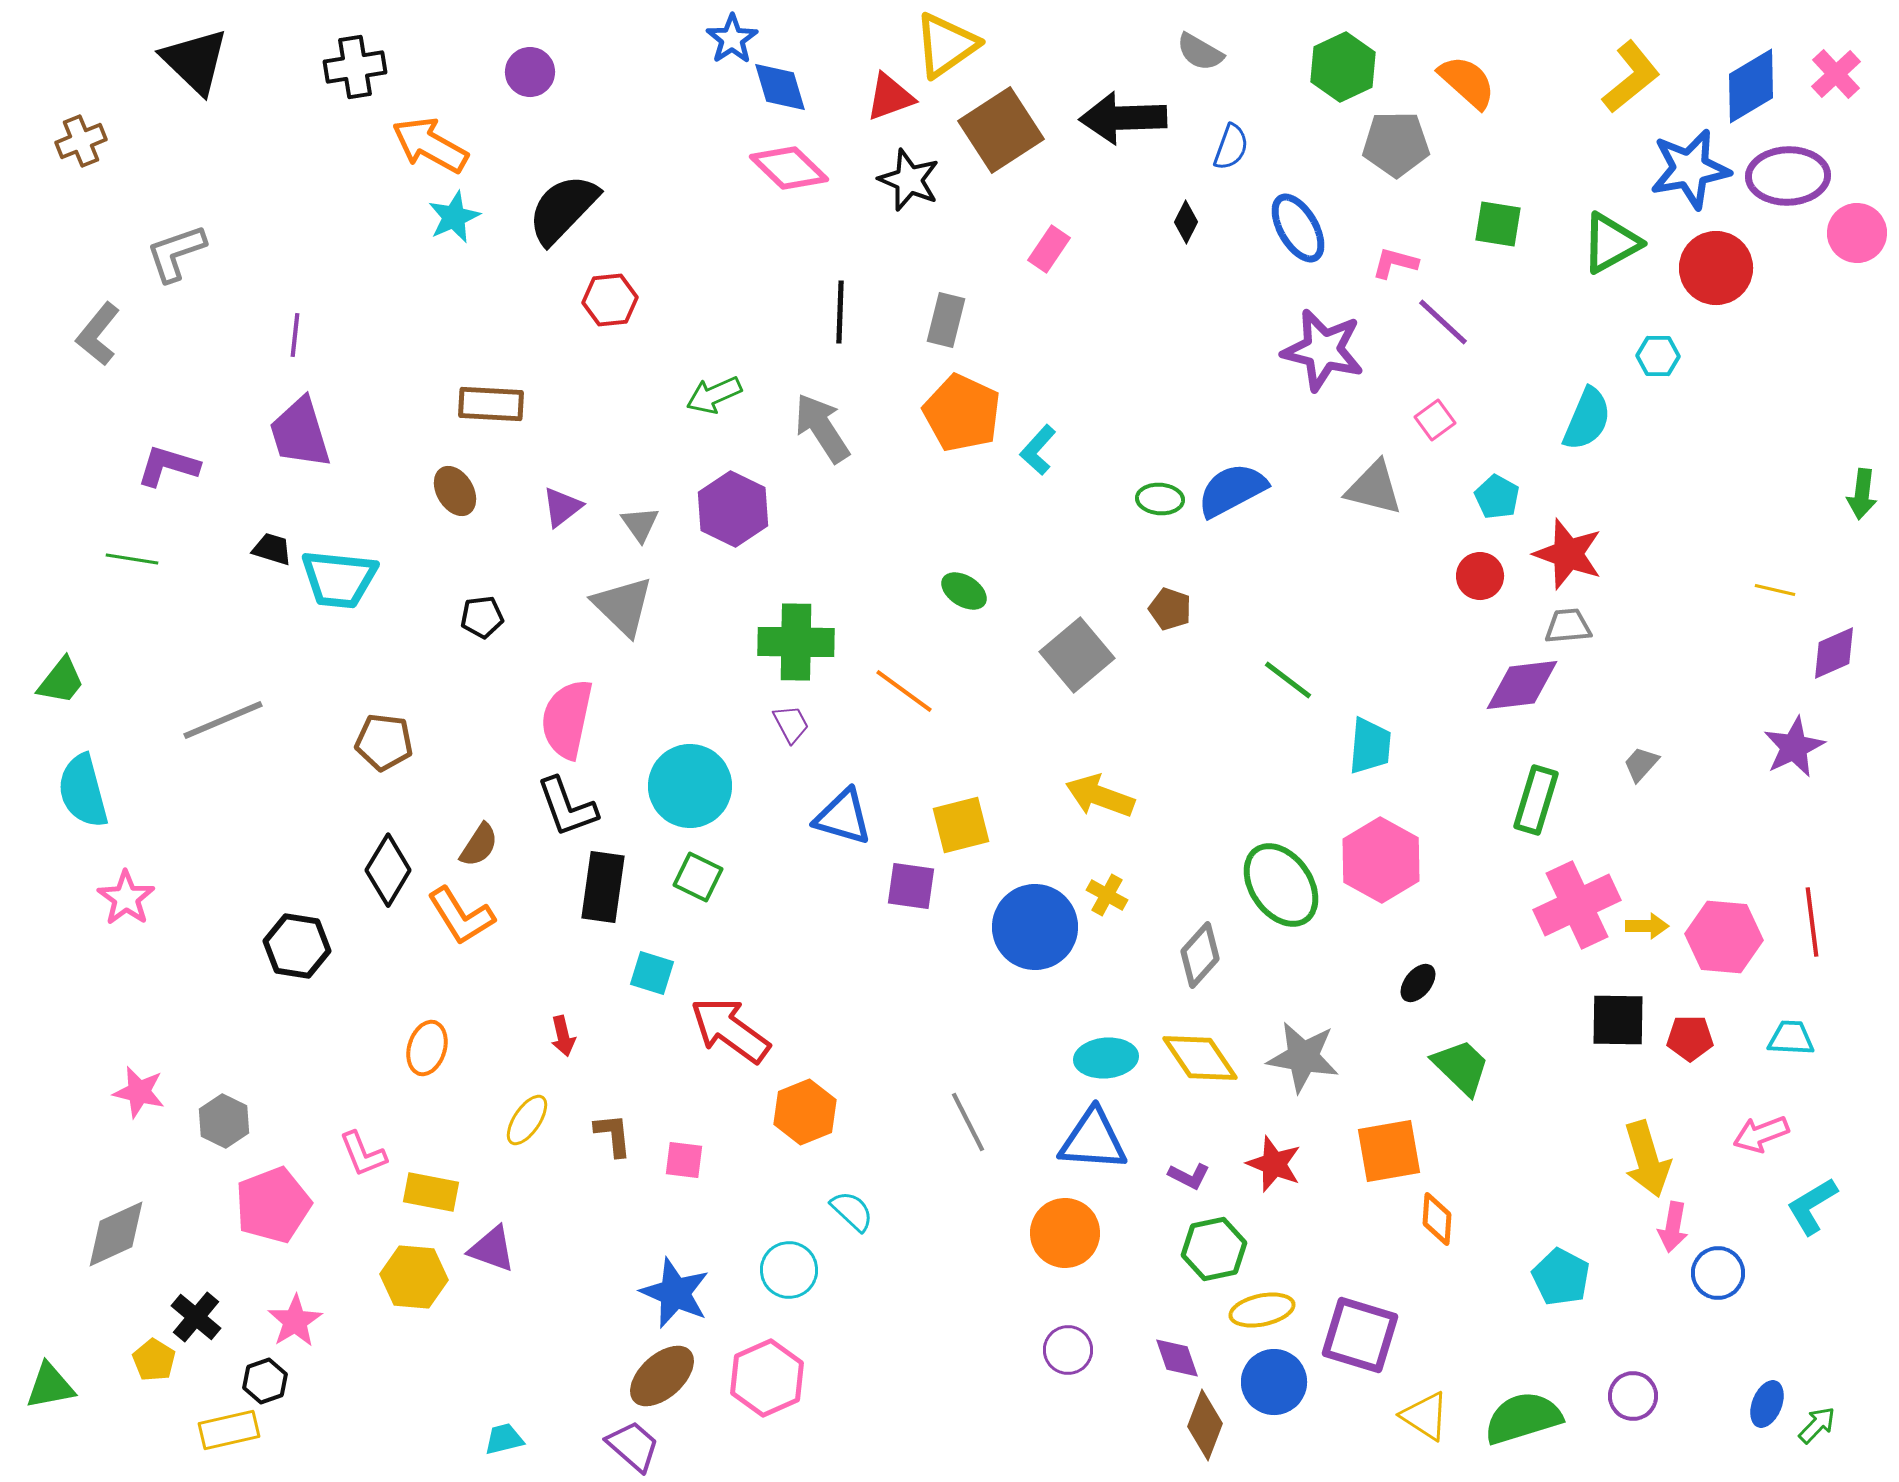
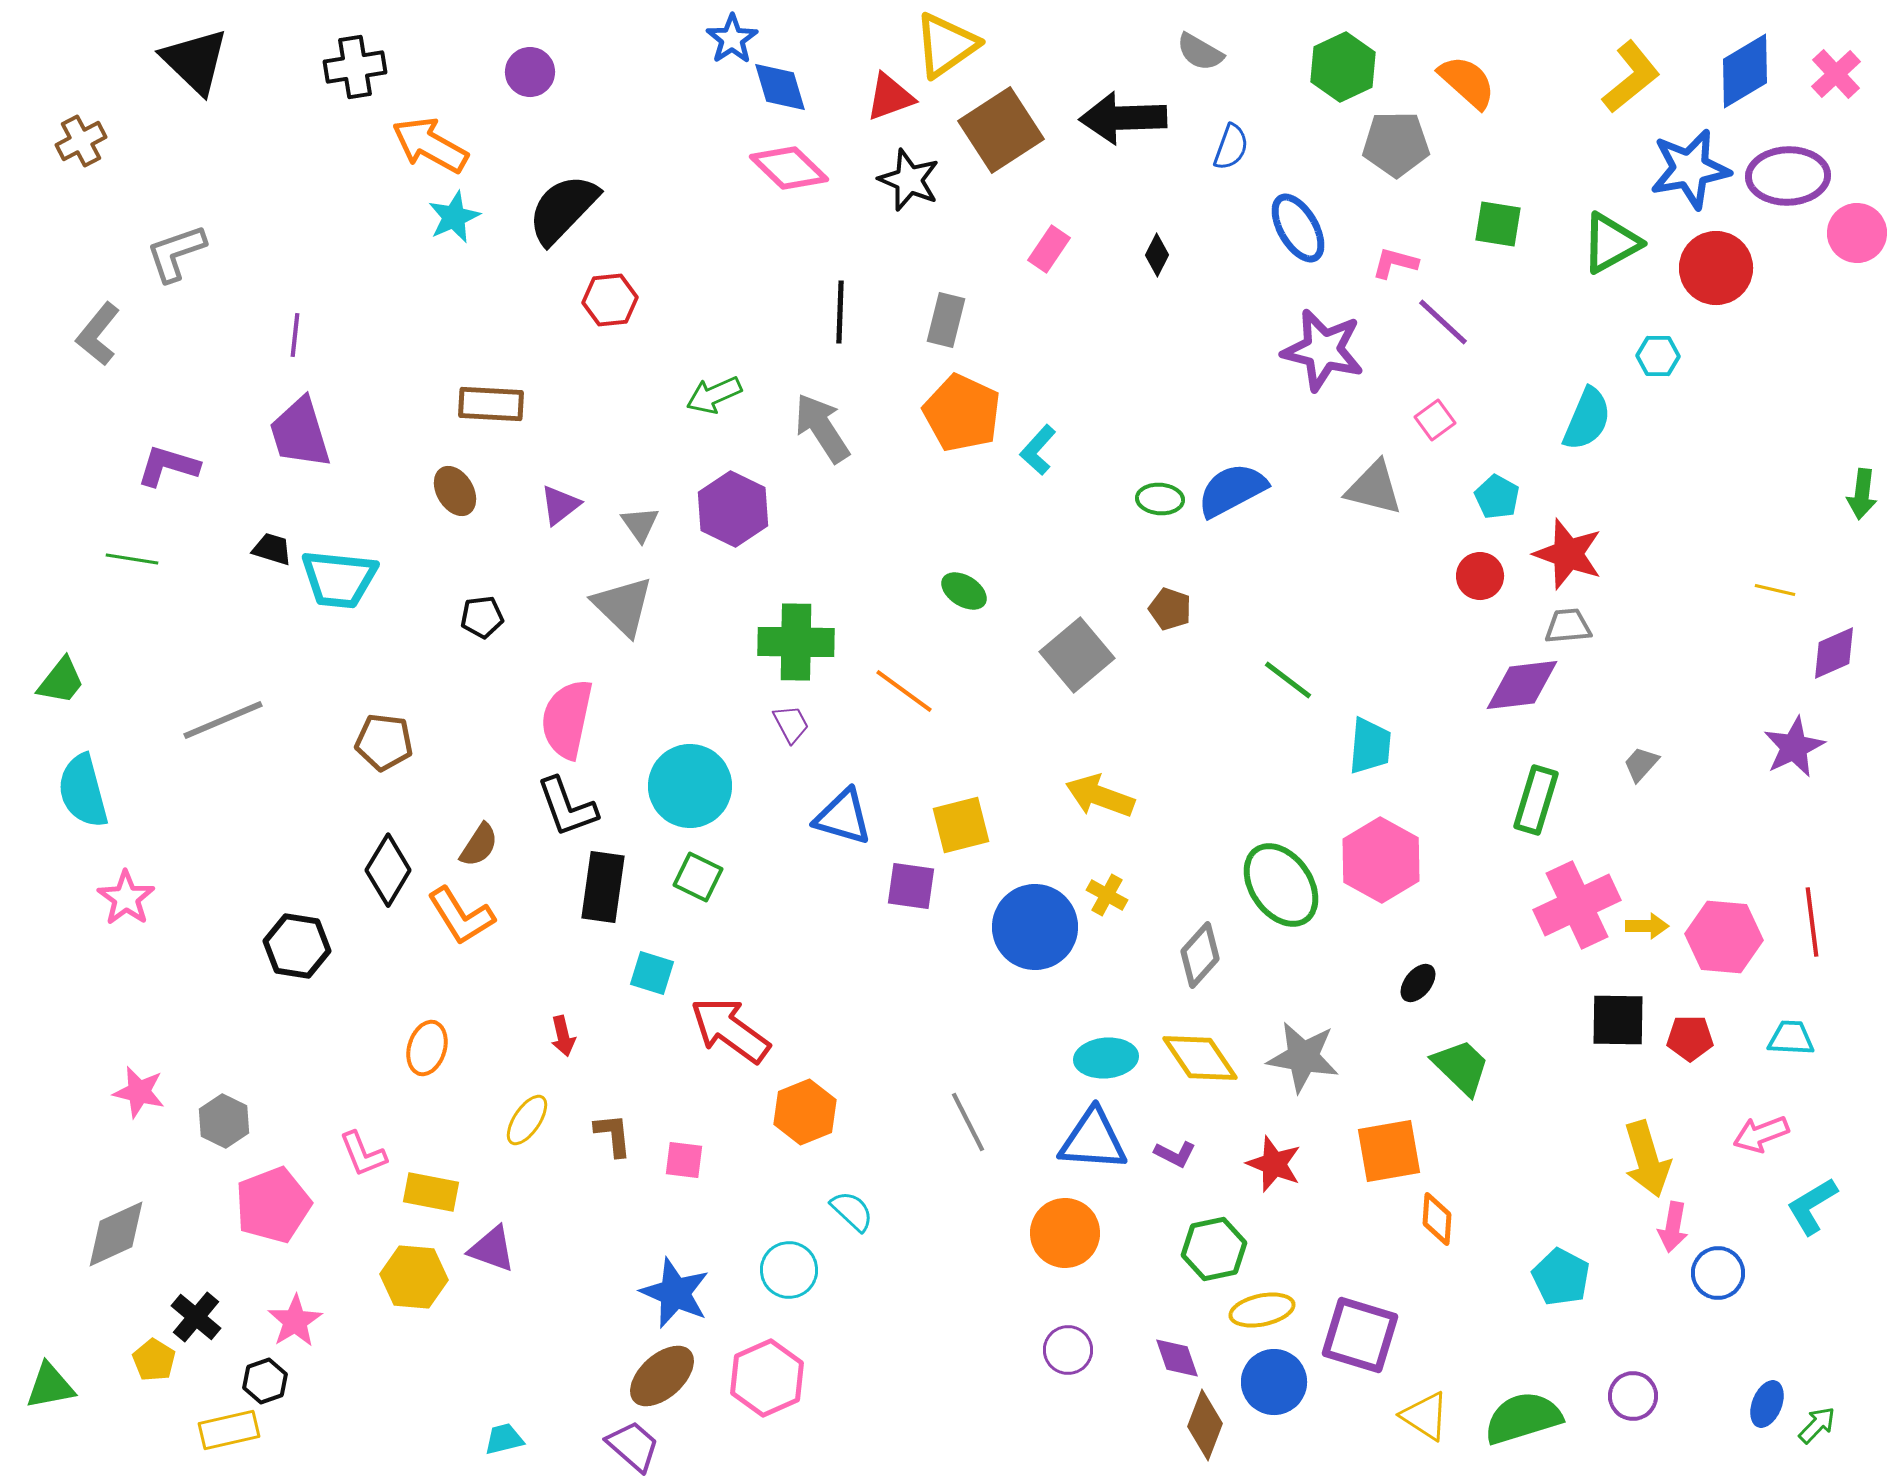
blue diamond at (1751, 86): moved 6 px left, 15 px up
brown cross at (81, 141): rotated 6 degrees counterclockwise
black diamond at (1186, 222): moved 29 px left, 33 px down
purple triangle at (562, 507): moved 2 px left, 2 px up
purple L-shape at (1189, 1176): moved 14 px left, 22 px up
